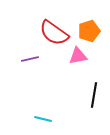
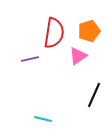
red semicircle: rotated 116 degrees counterclockwise
pink triangle: rotated 24 degrees counterclockwise
black line: rotated 15 degrees clockwise
